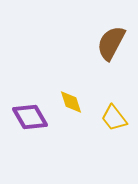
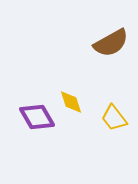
brown semicircle: rotated 147 degrees counterclockwise
purple diamond: moved 7 px right
